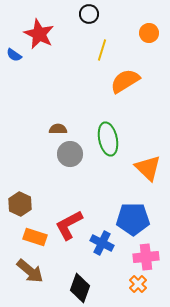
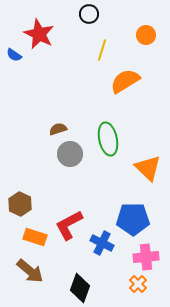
orange circle: moved 3 px left, 2 px down
brown semicircle: rotated 18 degrees counterclockwise
